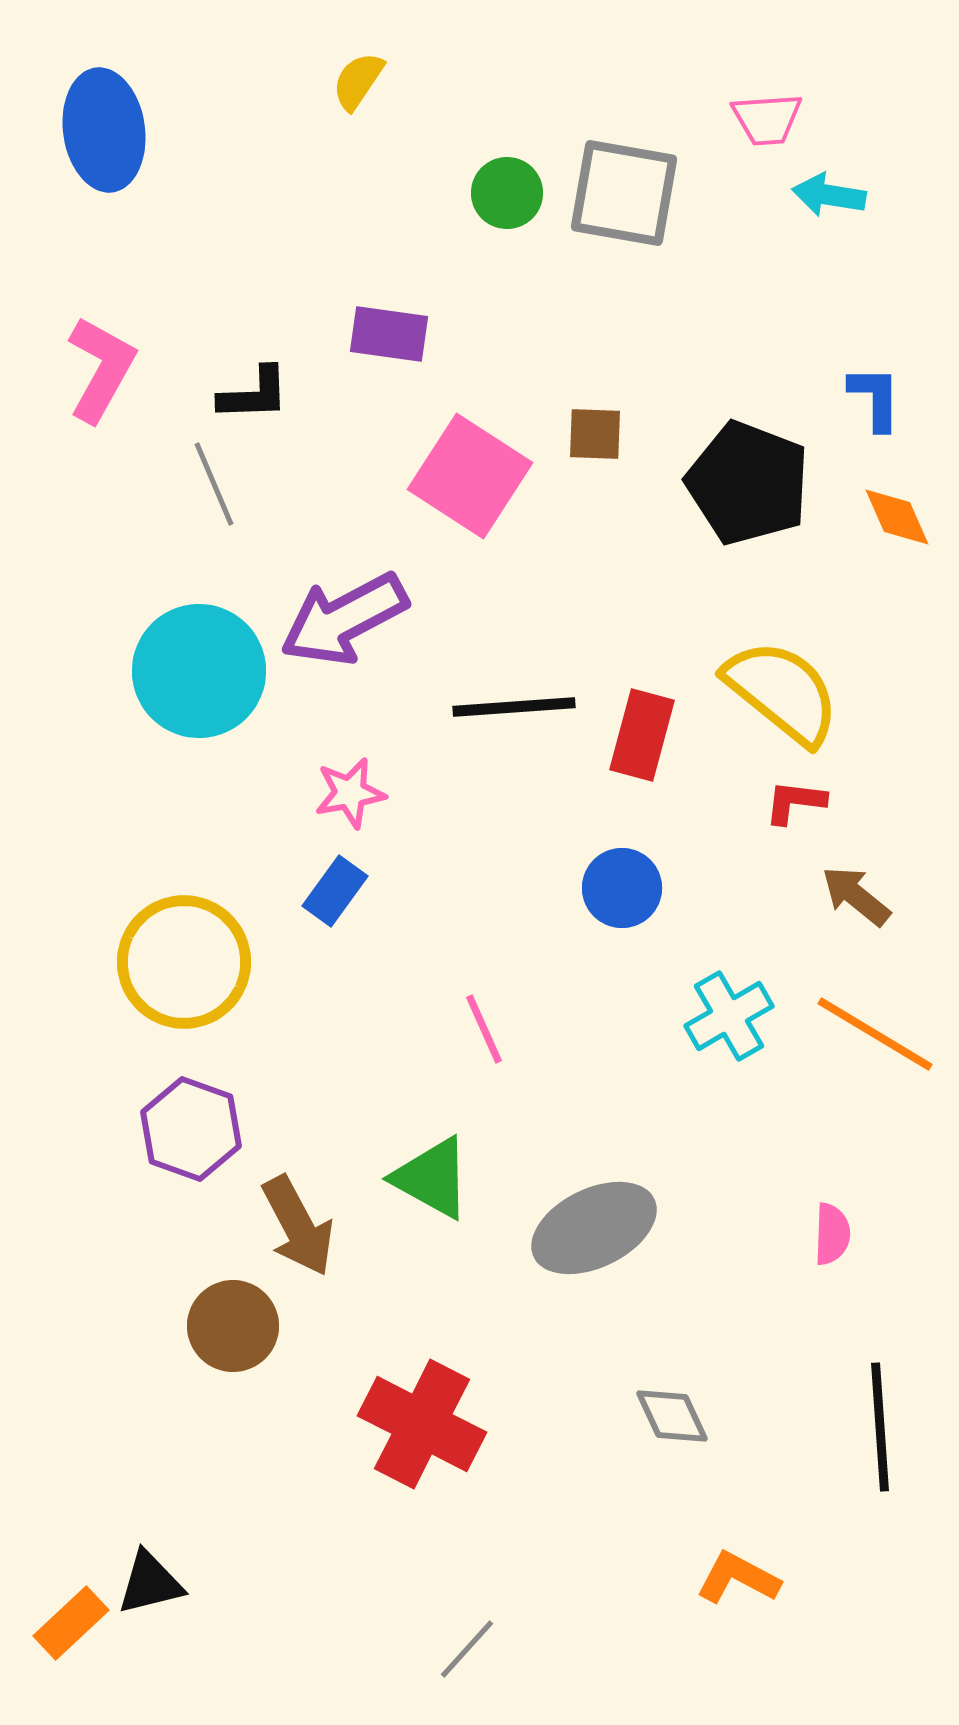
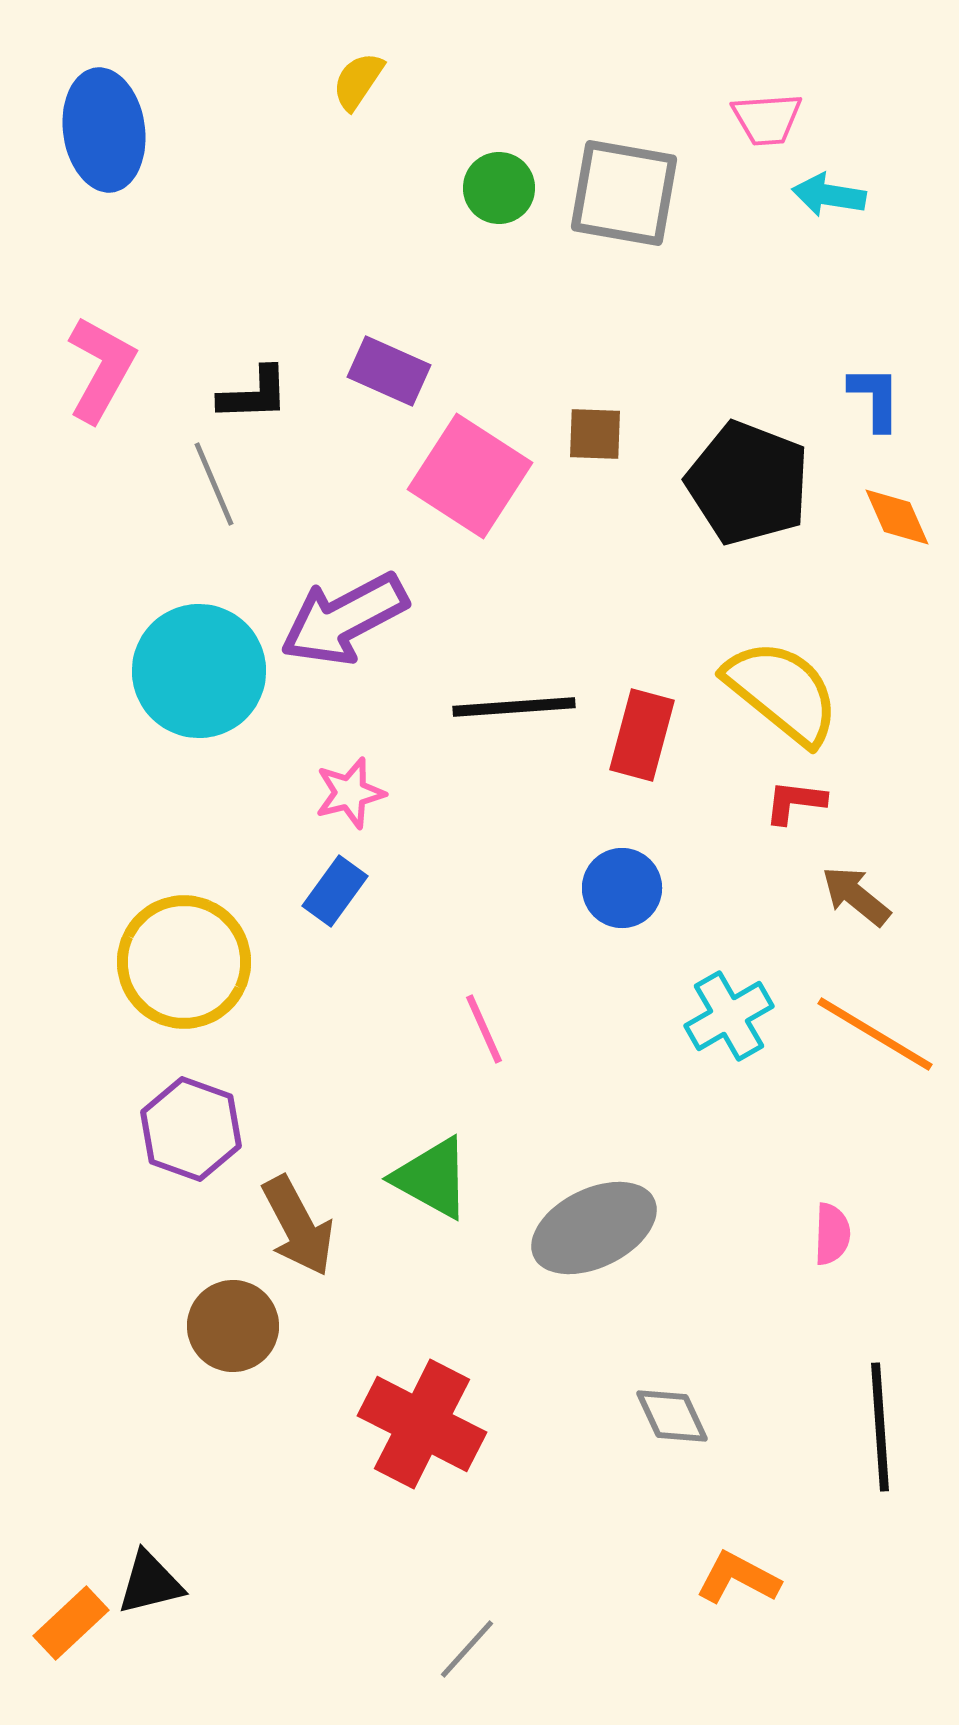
green circle at (507, 193): moved 8 px left, 5 px up
purple rectangle at (389, 334): moved 37 px down; rotated 16 degrees clockwise
pink star at (350, 793): rotated 4 degrees counterclockwise
